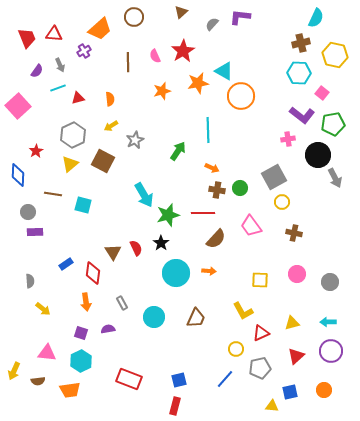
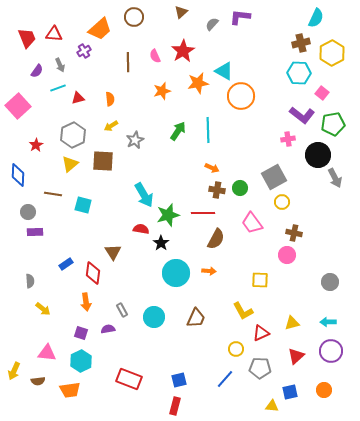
yellow hexagon at (335, 55): moved 3 px left, 2 px up; rotated 20 degrees clockwise
red star at (36, 151): moved 6 px up
green arrow at (178, 151): moved 20 px up
brown square at (103, 161): rotated 25 degrees counterclockwise
pink trapezoid at (251, 226): moved 1 px right, 3 px up
brown semicircle at (216, 239): rotated 15 degrees counterclockwise
red semicircle at (136, 248): moved 5 px right, 19 px up; rotated 56 degrees counterclockwise
pink circle at (297, 274): moved 10 px left, 19 px up
gray rectangle at (122, 303): moved 7 px down
gray pentagon at (260, 368): rotated 15 degrees clockwise
